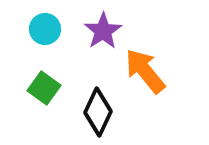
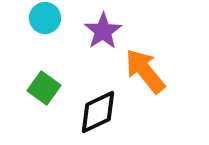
cyan circle: moved 11 px up
black diamond: rotated 39 degrees clockwise
